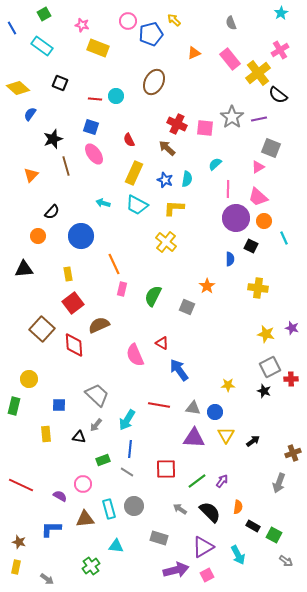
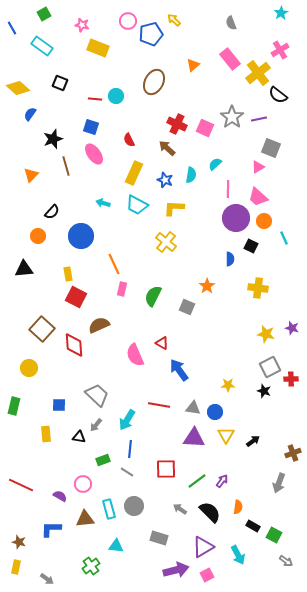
orange triangle at (194, 53): moved 1 px left, 12 px down; rotated 16 degrees counterclockwise
pink square at (205, 128): rotated 18 degrees clockwise
cyan semicircle at (187, 179): moved 4 px right, 4 px up
red square at (73, 303): moved 3 px right, 6 px up; rotated 25 degrees counterclockwise
yellow circle at (29, 379): moved 11 px up
